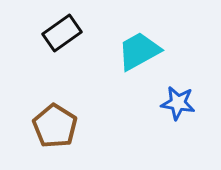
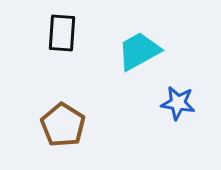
black rectangle: rotated 51 degrees counterclockwise
brown pentagon: moved 8 px right, 1 px up
